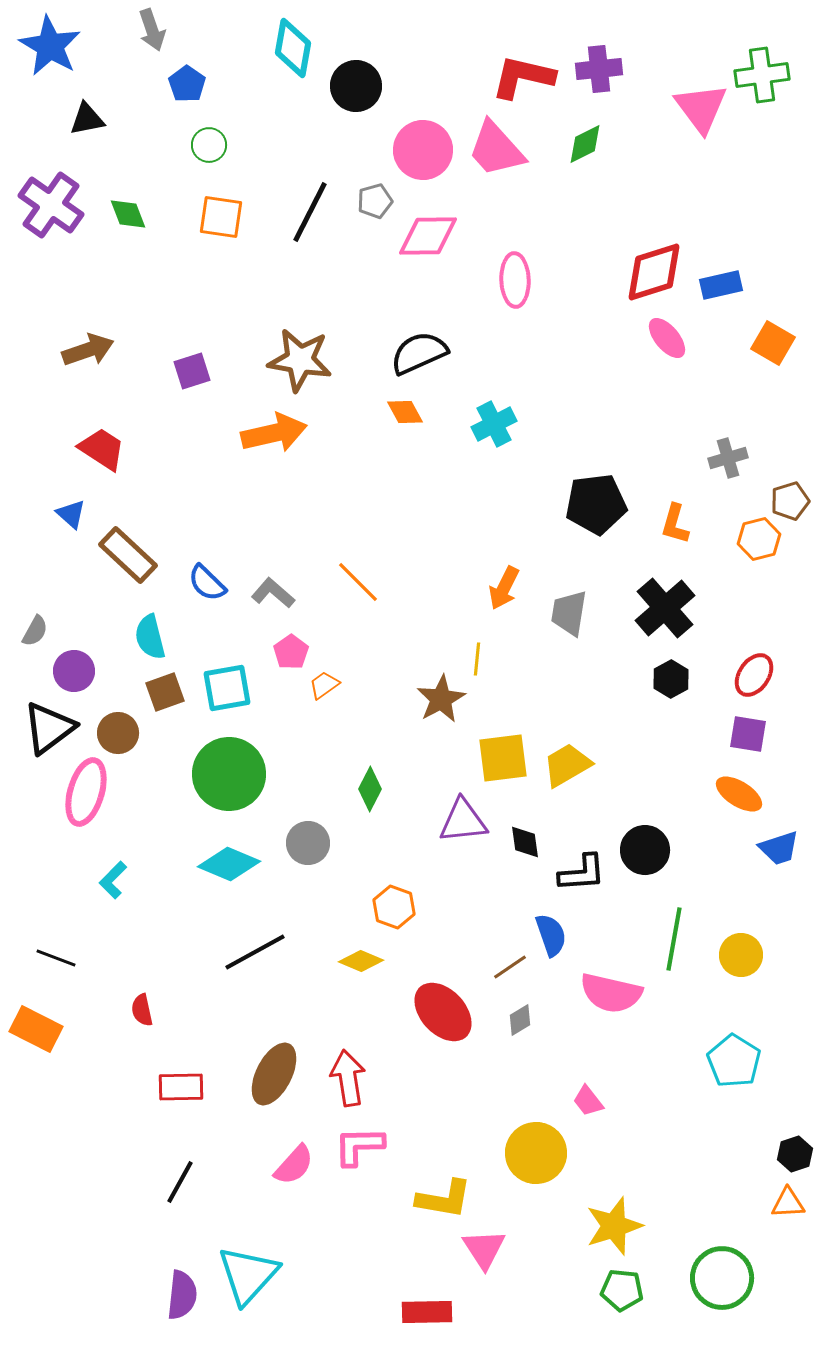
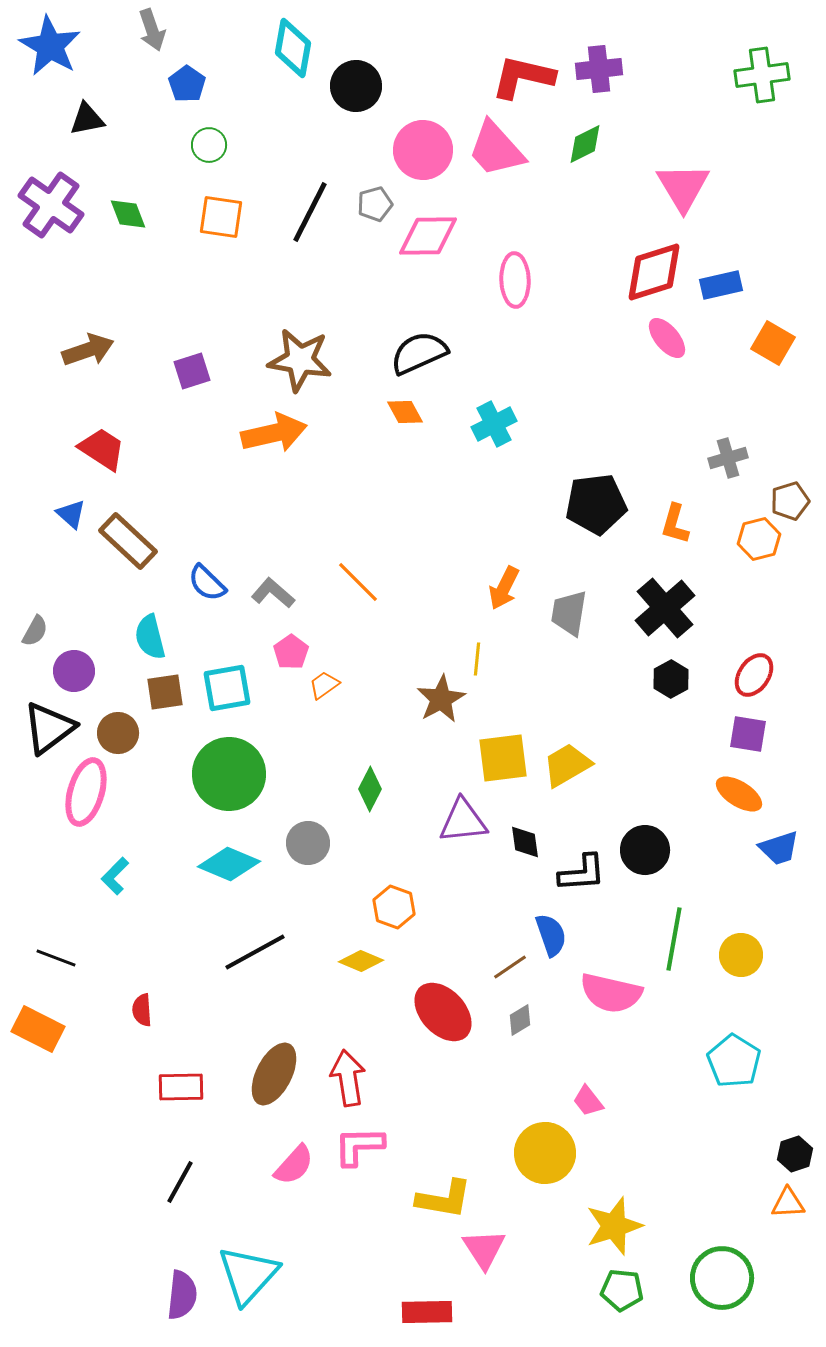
pink triangle at (701, 108): moved 18 px left, 79 px down; rotated 6 degrees clockwise
gray pentagon at (375, 201): moved 3 px down
brown rectangle at (128, 555): moved 14 px up
brown square at (165, 692): rotated 12 degrees clockwise
cyan L-shape at (113, 880): moved 2 px right, 4 px up
red semicircle at (142, 1010): rotated 8 degrees clockwise
orange rectangle at (36, 1029): moved 2 px right
yellow circle at (536, 1153): moved 9 px right
